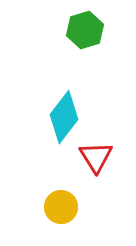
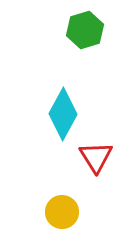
cyan diamond: moved 1 px left, 3 px up; rotated 9 degrees counterclockwise
yellow circle: moved 1 px right, 5 px down
